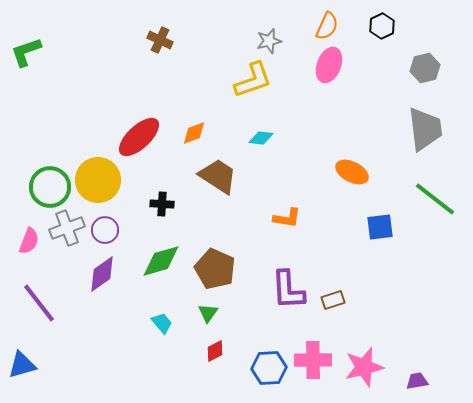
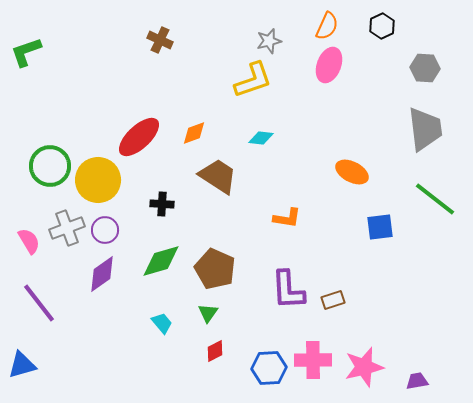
gray hexagon: rotated 16 degrees clockwise
green circle: moved 21 px up
pink semicircle: rotated 52 degrees counterclockwise
